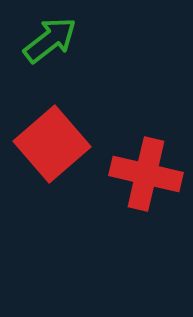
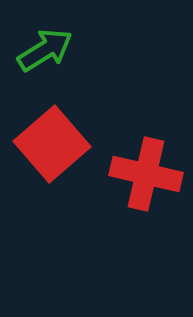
green arrow: moved 5 px left, 10 px down; rotated 6 degrees clockwise
